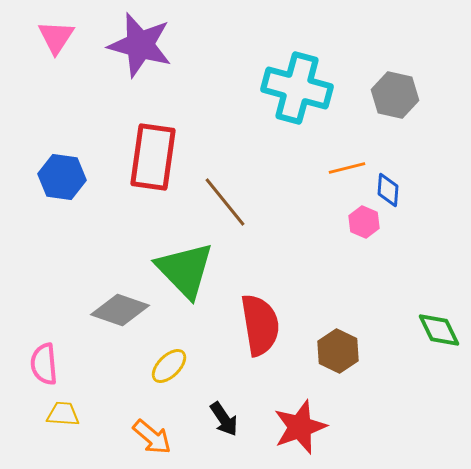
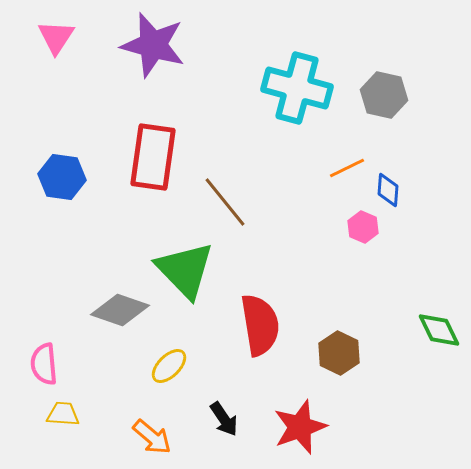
purple star: moved 13 px right
gray hexagon: moved 11 px left
orange line: rotated 12 degrees counterclockwise
pink hexagon: moved 1 px left, 5 px down
brown hexagon: moved 1 px right, 2 px down
